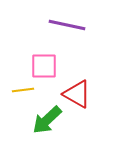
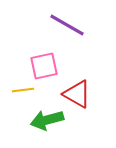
purple line: rotated 18 degrees clockwise
pink square: rotated 12 degrees counterclockwise
green arrow: rotated 28 degrees clockwise
